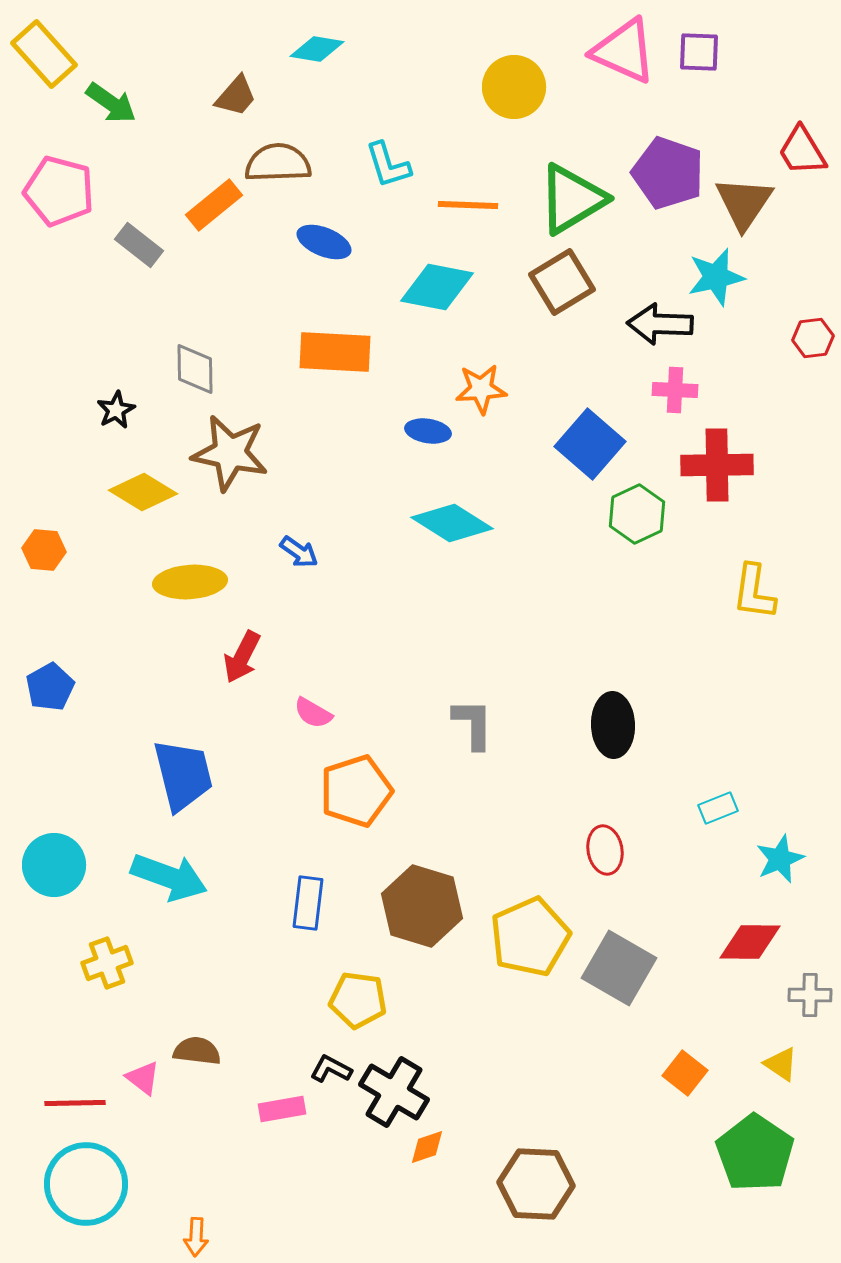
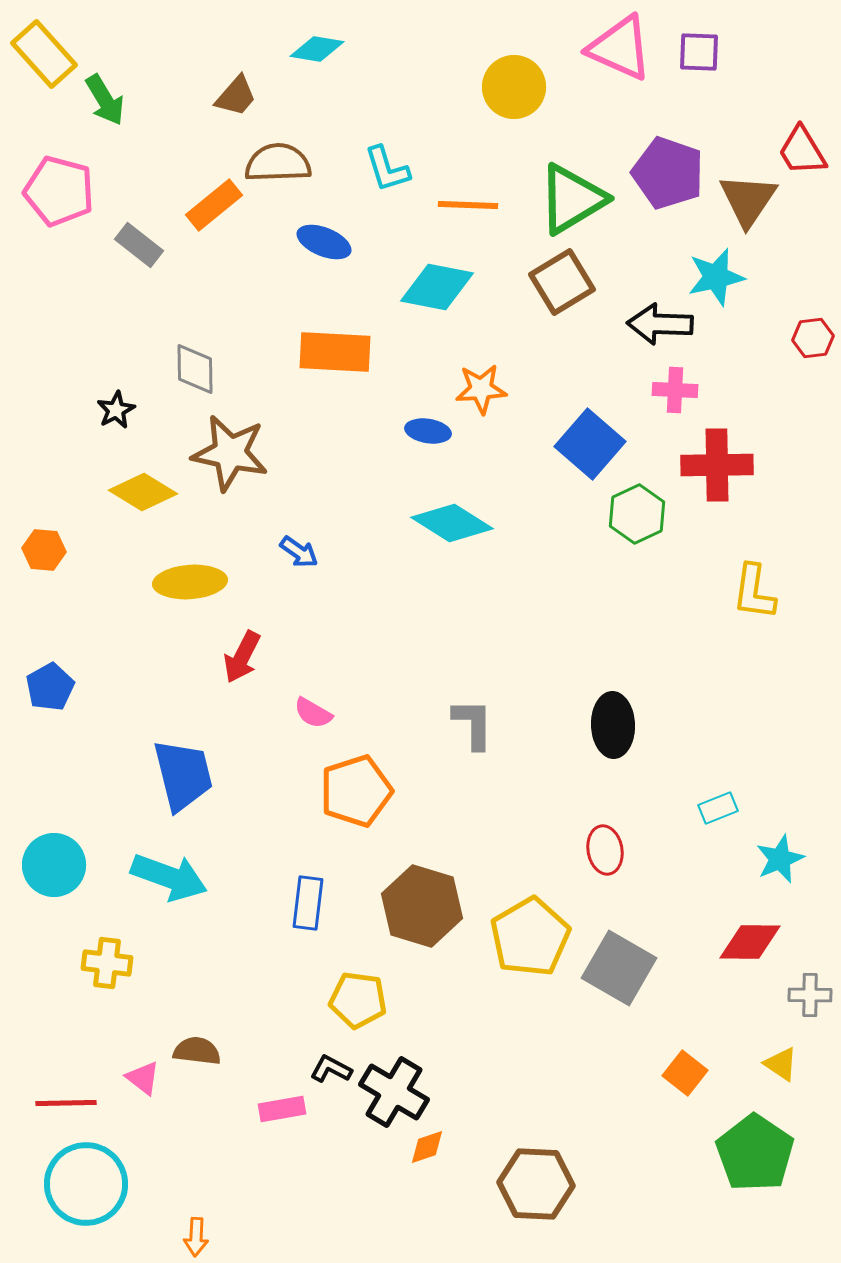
pink triangle at (624, 51): moved 4 px left, 3 px up
green arrow at (111, 103): moved 6 px left, 3 px up; rotated 24 degrees clockwise
cyan L-shape at (388, 165): moved 1 px left, 4 px down
brown triangle at (744, 203): moved 4 px right, 3 px up
yellow pentagon at (530, 937): rotated 6 degrees counterclockwise
yellow cross at (107, 963): rotated 27 degrees clockwise
red line at (75, 1103): moved 9 px left
